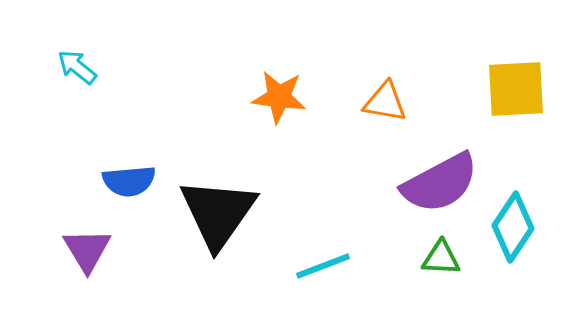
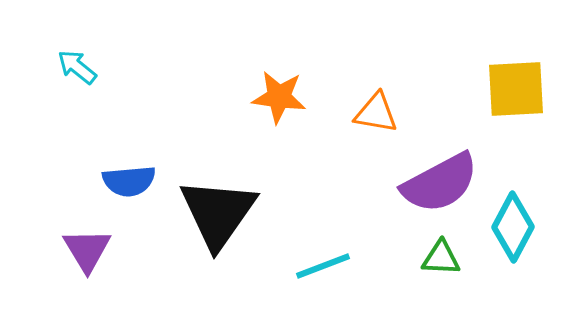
orange triangle: moved 9 px left, 11 px down
cyan diamond: rotated 6 degrees counterclockwise
